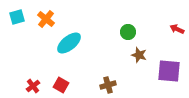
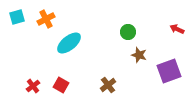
orange cross: rotated 24 degrees clockwise
purple square: rotated 25 degrees counterclockwise
brown cross: rotated 21 degrees counterclockwise
